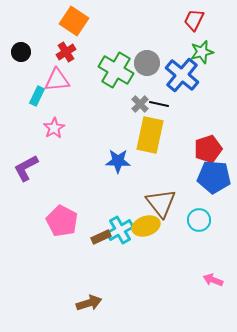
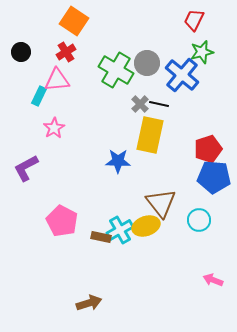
cyan rectangle: moved 2 px right
brown rectangle: rotated 36 degrees clockwise
